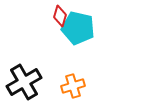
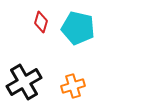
red diamond: moved 19 px left, 6 px down
